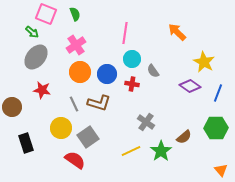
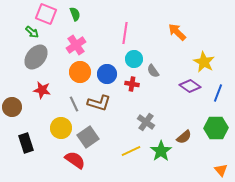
cyan circle: moved 2 px right
